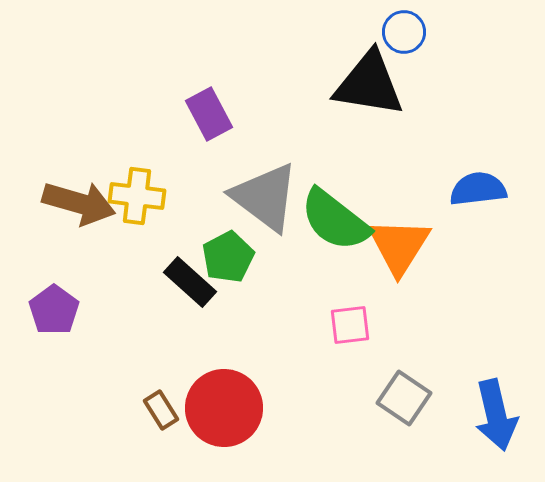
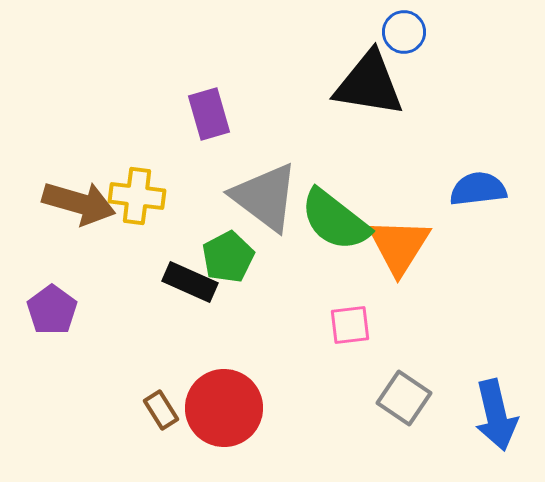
purple rectangle: rotated 12 degrees clockwise
black rectangle: rotated 18 degrees counterclockwise
purple pentagon: moved 2 px left
